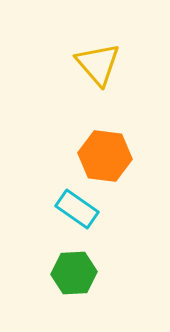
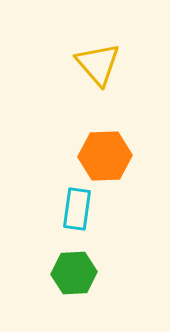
orange hexagon: rotated 9 degrees counterclockwise
cyan rectangle: rotated 63 degrees clockwise
